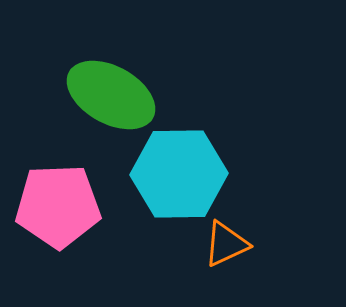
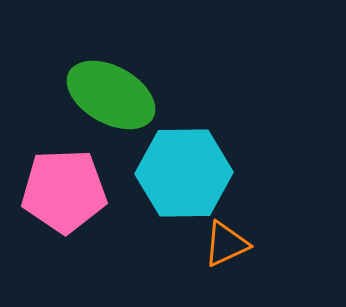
cyan hexagon: moved 5 px right, 1 px up
pink pentagon: moved 6 px right, 15 px up
